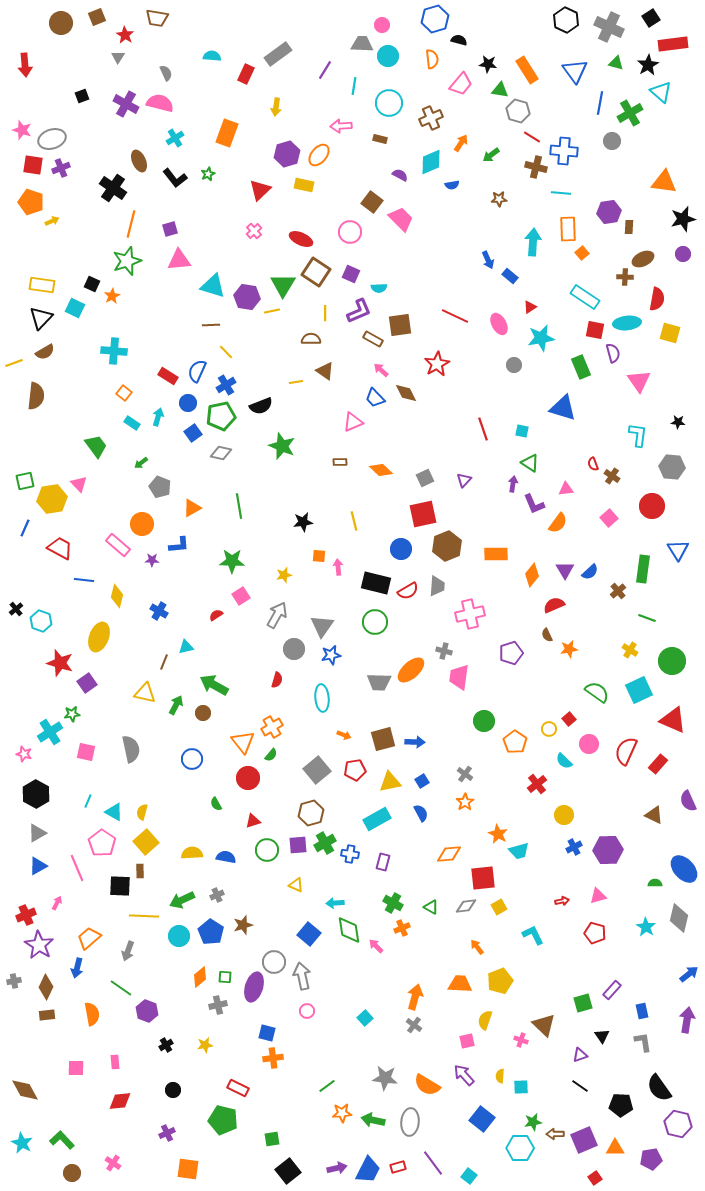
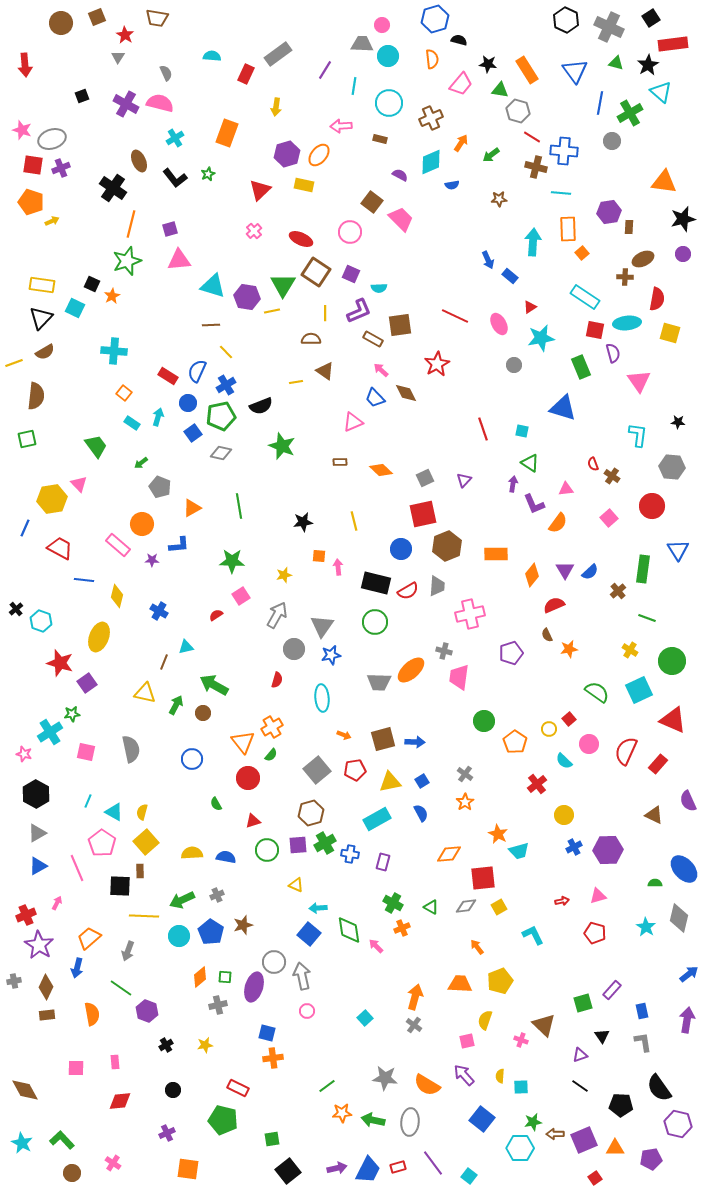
green square at (25, 481): moved 2 px right, 42 px up
cyan arrow at (335, 903): moved 17 px left, 5 px down
